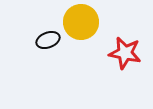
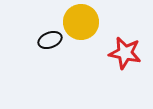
black ellipse: moved 2 px right
